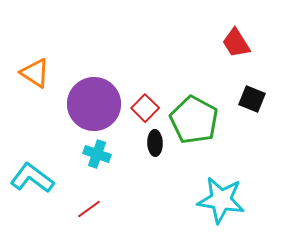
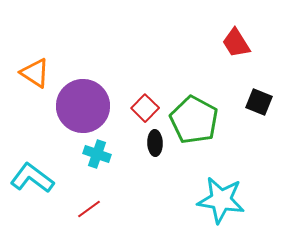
black square: moved 7 px right, 3 px down
purple circle: moved 11 px left, 2 px down
